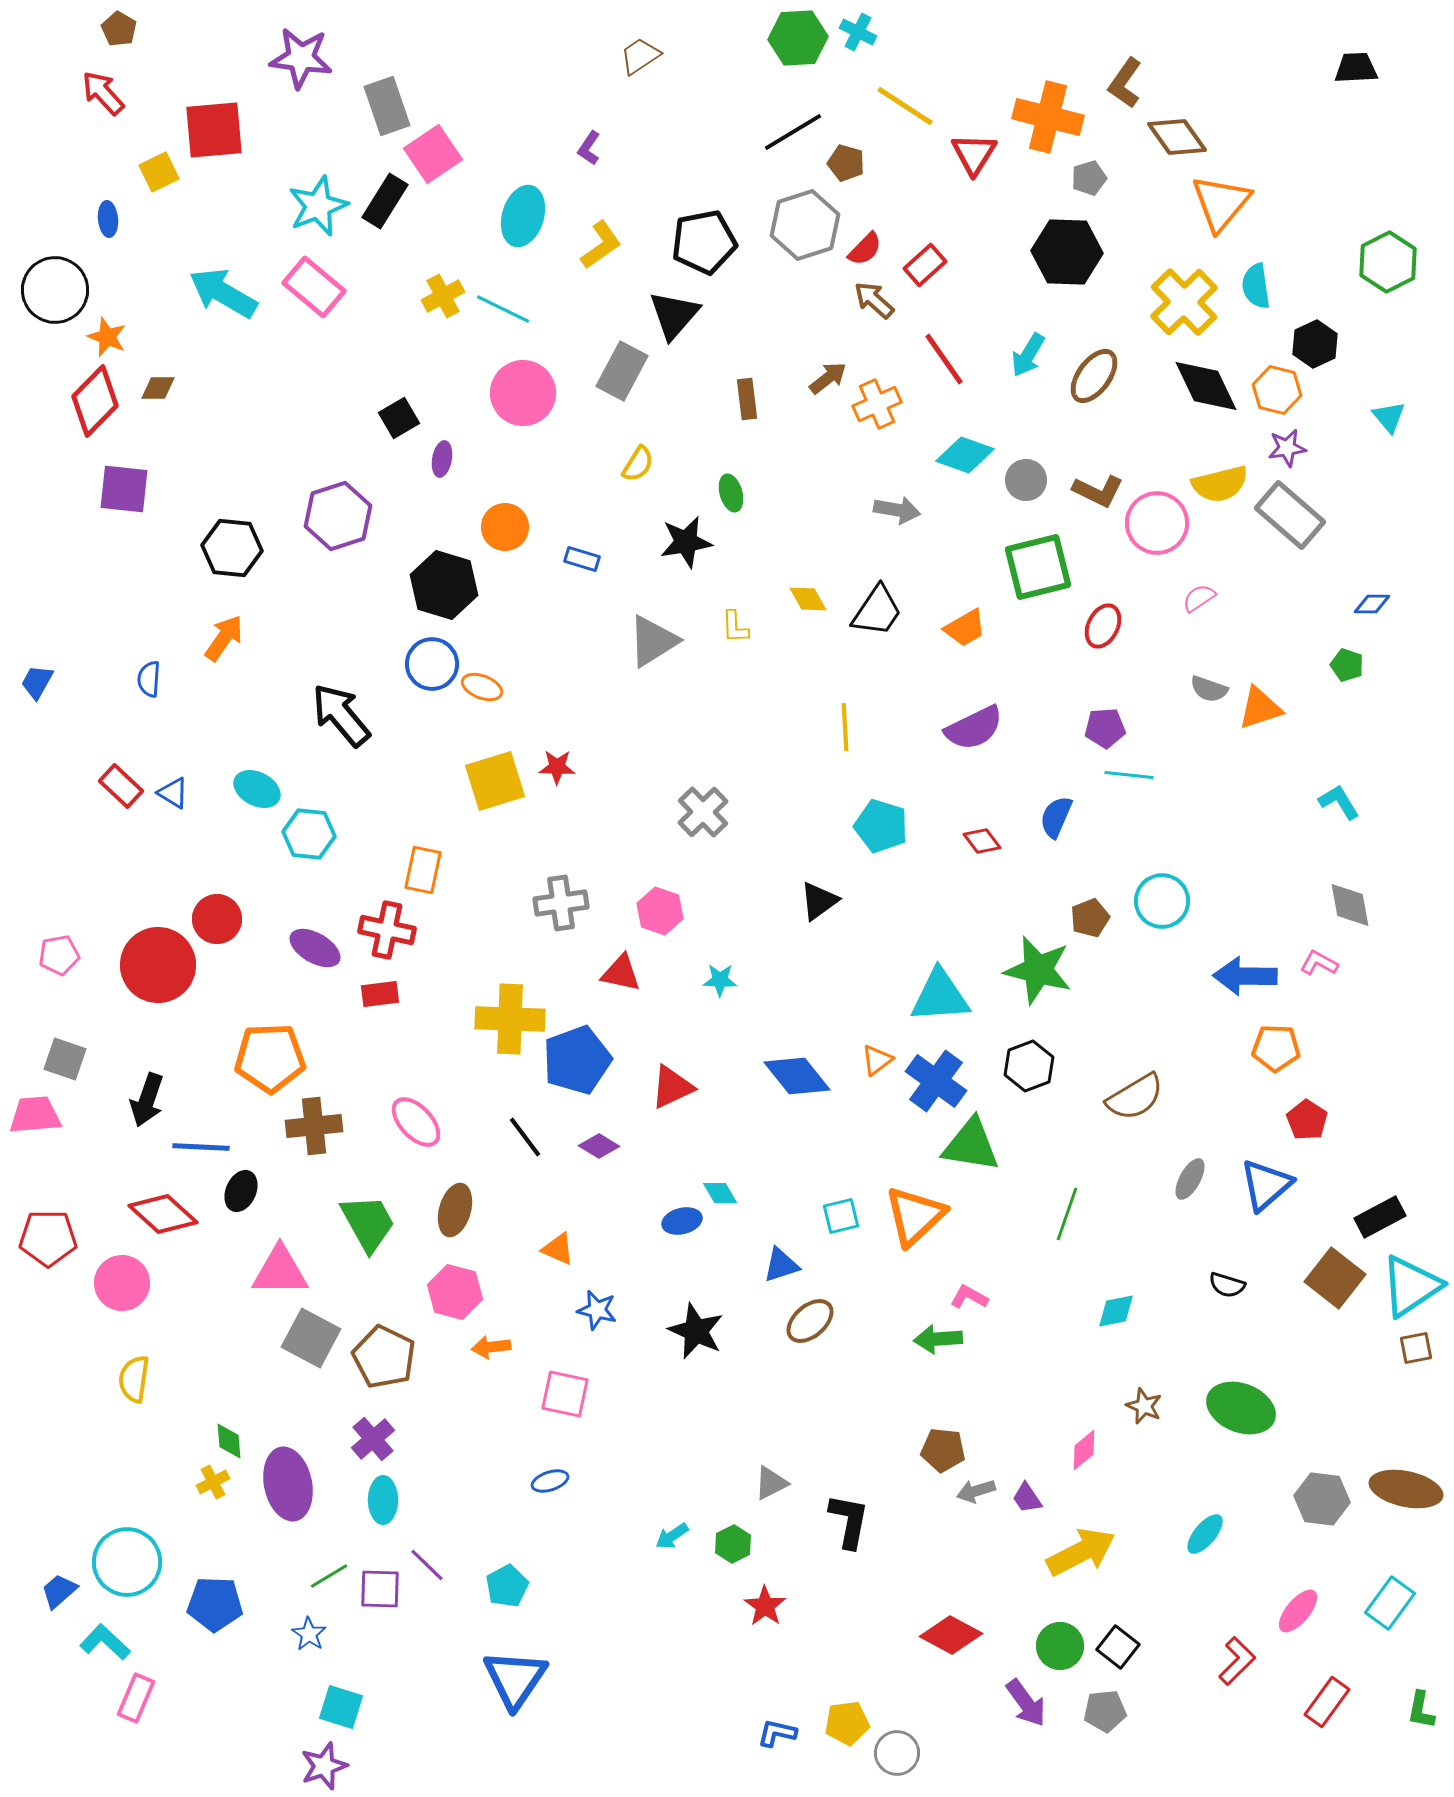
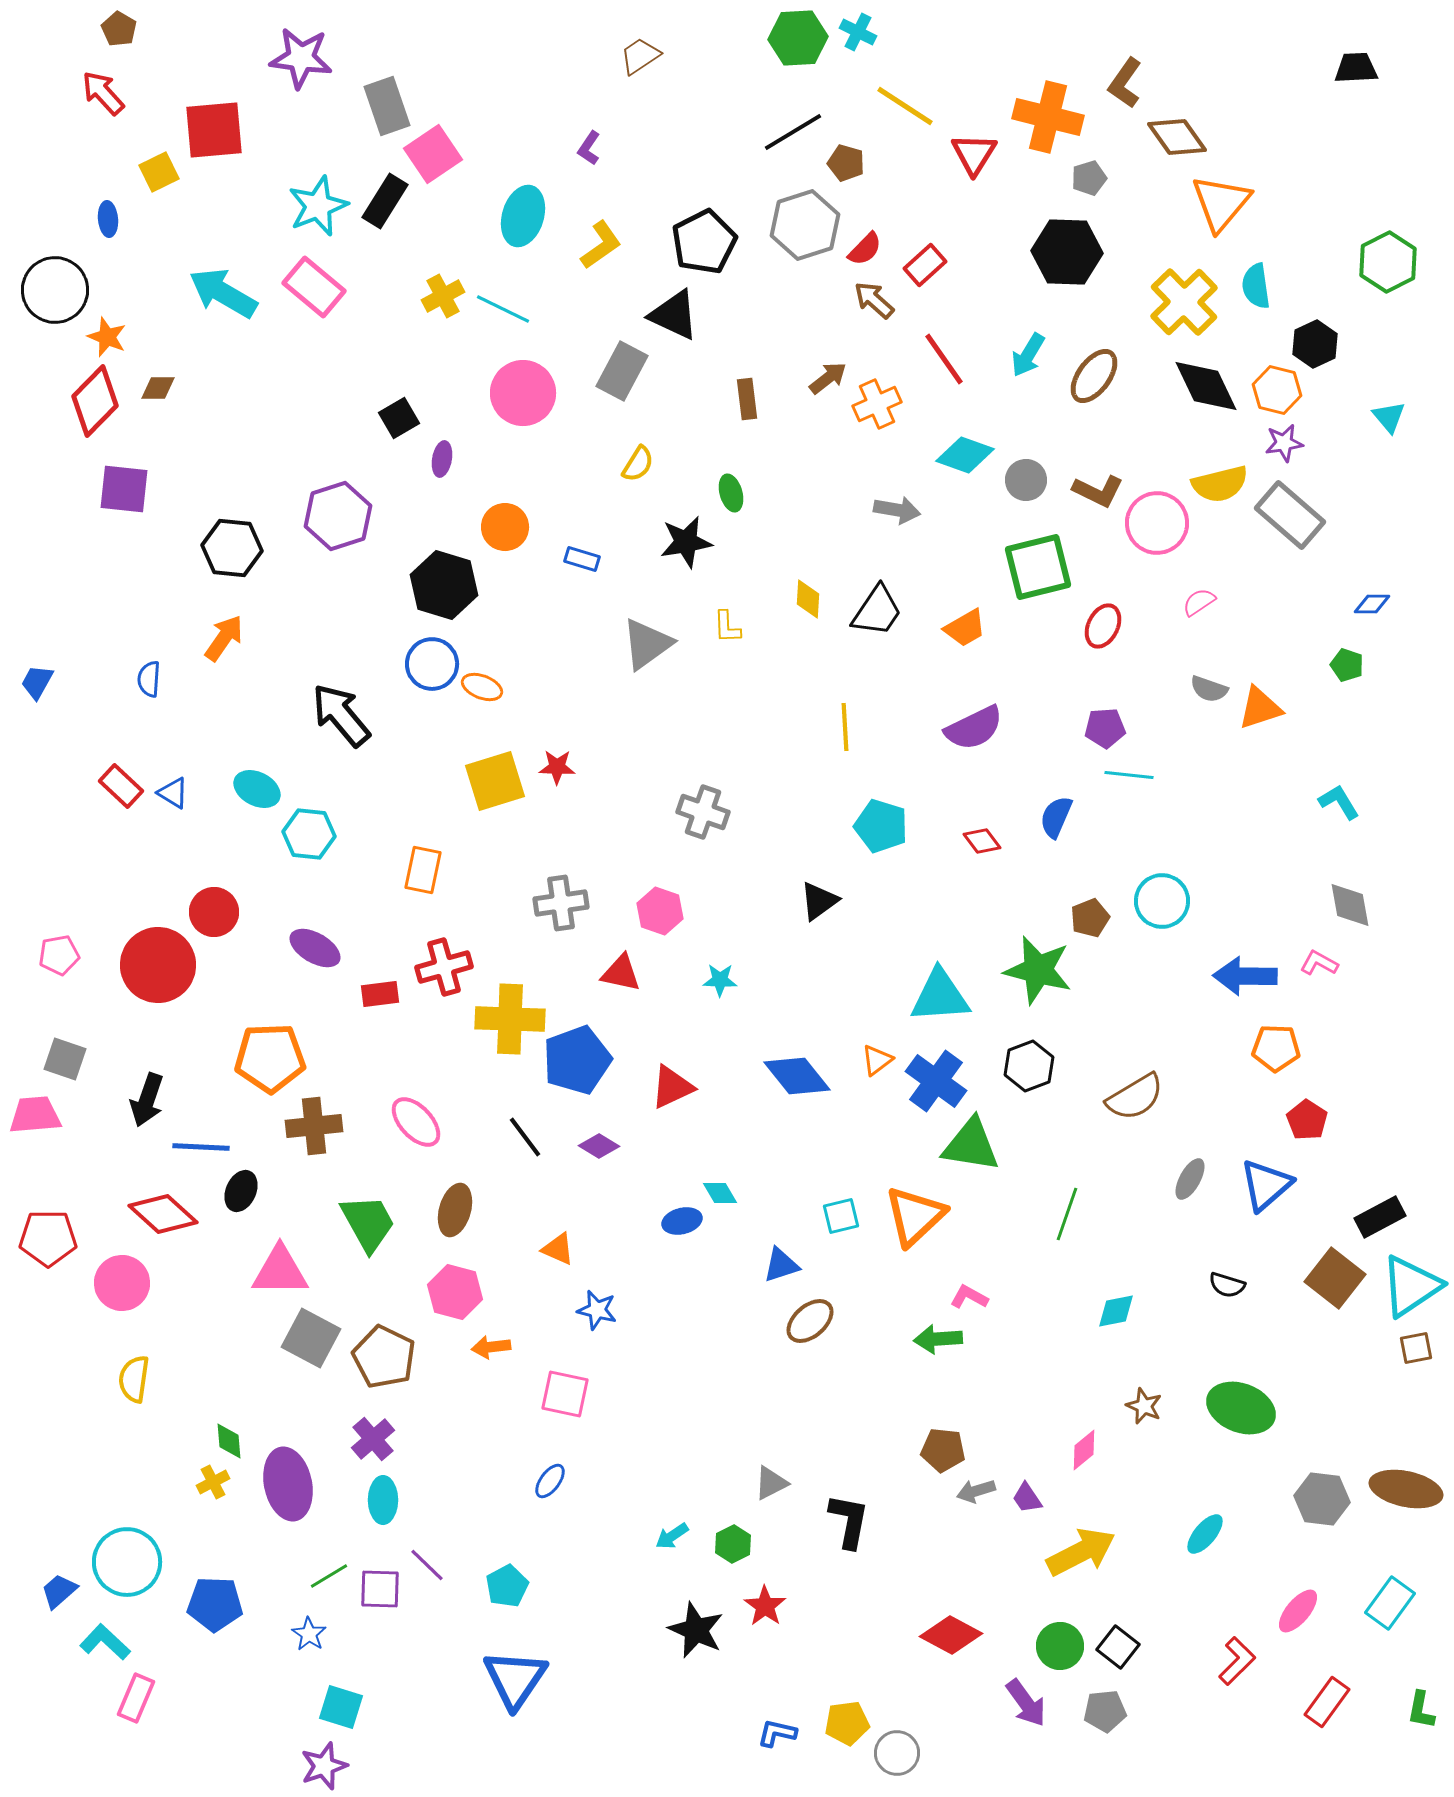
black pentagon at (704, 242): rotated 16 degrees counterclockwise
black triangle at (674, 315): rotated 46 degrees counterclockwise
purple star at (1287, 448): moved 3 px left, 5 px up
pink semicircle at (1199, 598): moved 4 px down
yellow diamond at (808, 599): rotated 33 degrees clockwise
yellow L-shape at (735, 627): moved 8 px left
gray triangle at (653, 641): moved 6 px left, 3 px down; rotated 4 degrees counterclockwise
gray cross at (703, 812): rotated 27 degrees counterclockwise
red circle at (217, 919): moved 3 px left, 7 px up
red cross at (387, 930): moved 57 px right, 37 px down; rotated 28 degrees counterclockwise
black star at (696, 1331): moved 299 px down
blue ellipse at (550, 1481): rotated 36 degrees counterclockwise
